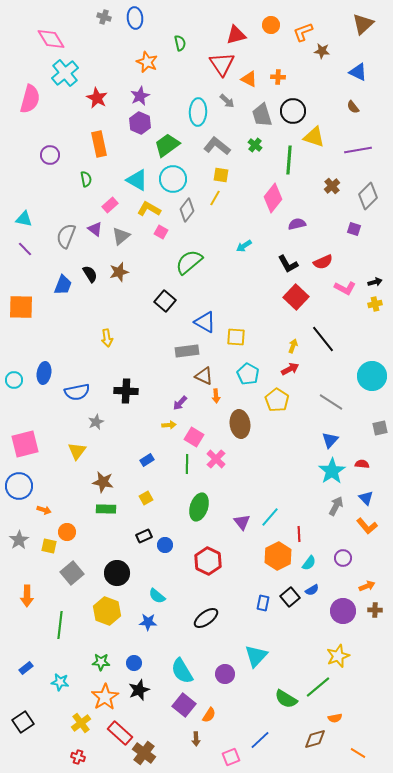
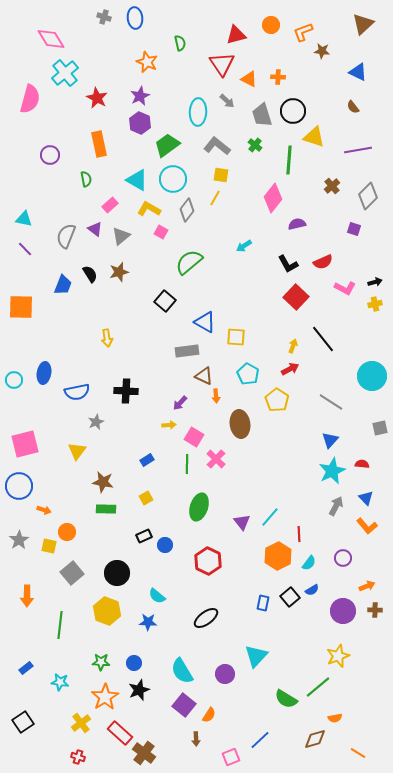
cyan star at (332, 471): rotated 8 degrees clockwise
